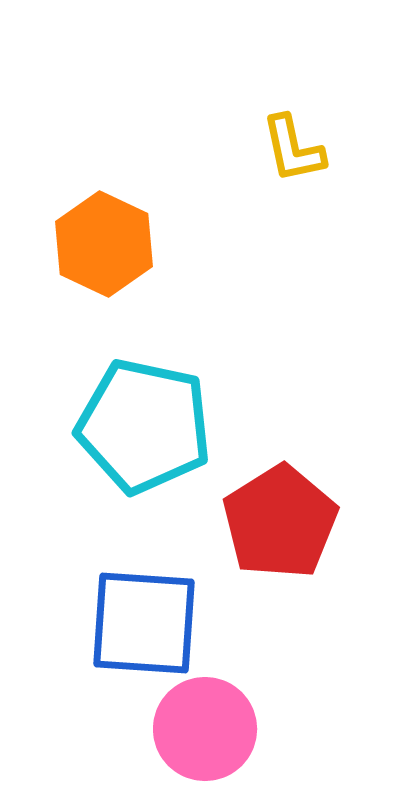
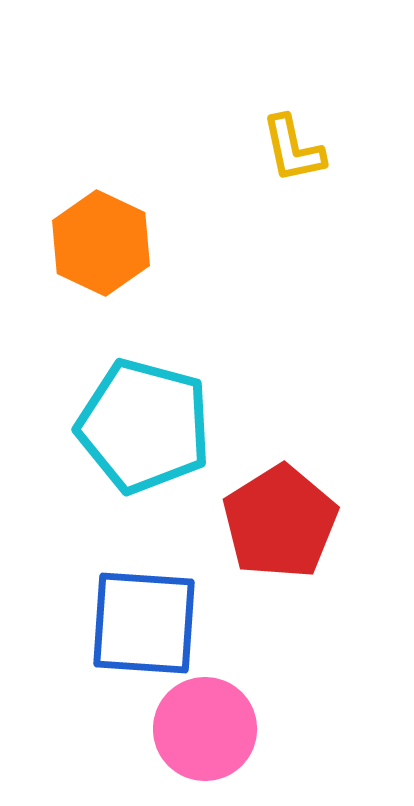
orange hexagon: moved 3 px left, 1 px up
cyan pentagon: rotated 3 degrees clockwise
